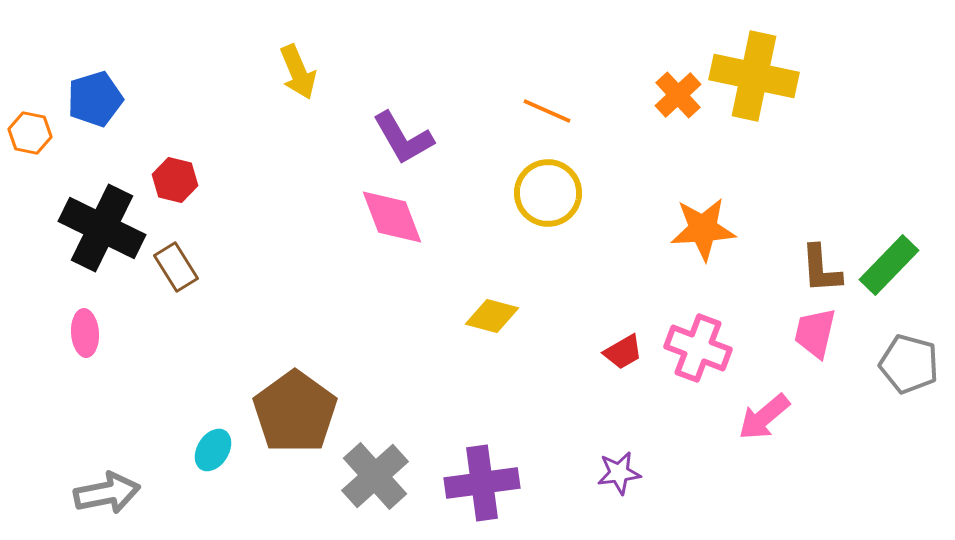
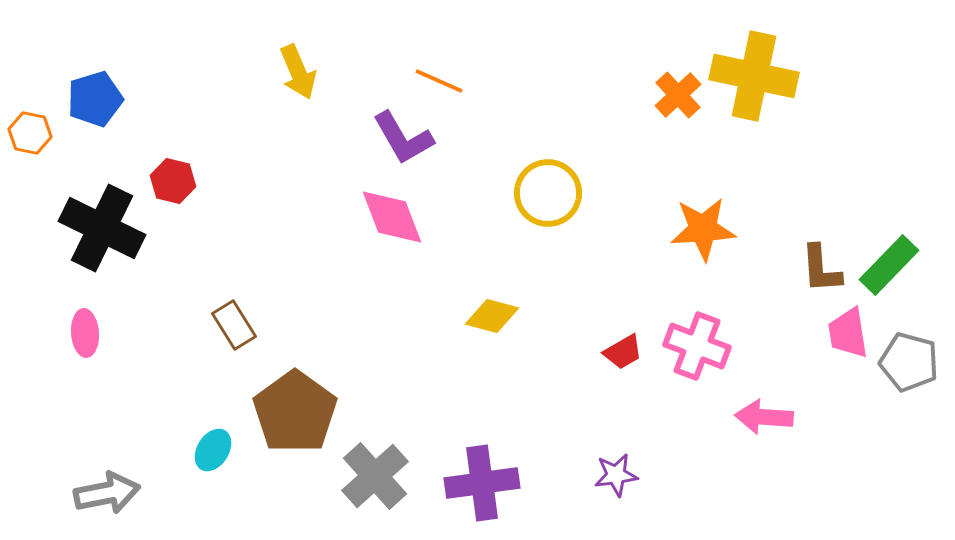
orange line: moved 108 px left, 30 px up
red hexagon: moved 2 px left, 1 px down
brown rectangle: moved 58 px right, 58 px down
pink trapezoid: moved 33 px right; rotated 22 degrees counterclockwise
pink cross: moved 1 px left, 2 px up
gray pentagon: moved 2 px up
pink arrow: rotated 44 degrees clockwise
purple star: moved 3 px left, 2 px down
